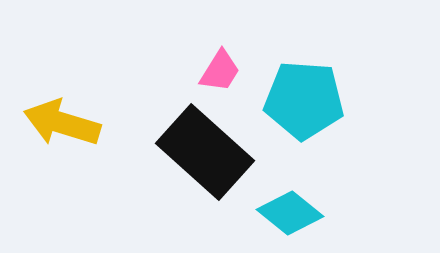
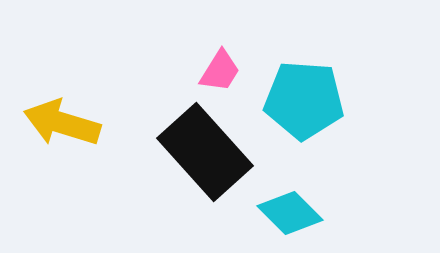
black rectangle: rotated 6 degrees clockwise
cyan diamond: rotated 6 degrees clockwise
